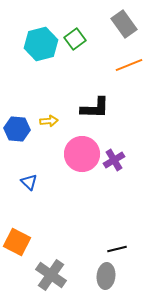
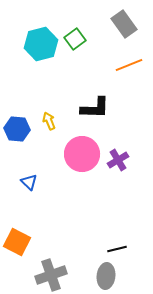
yellow arrow: rotated 108 degrees counterclockwise
purple cross: moved 4 px right
gray cross: rotated 36 degrees clockwise
